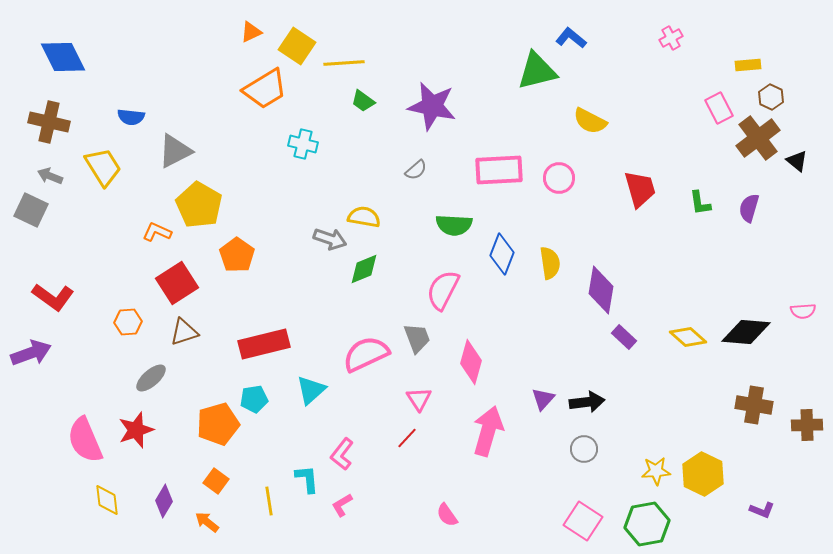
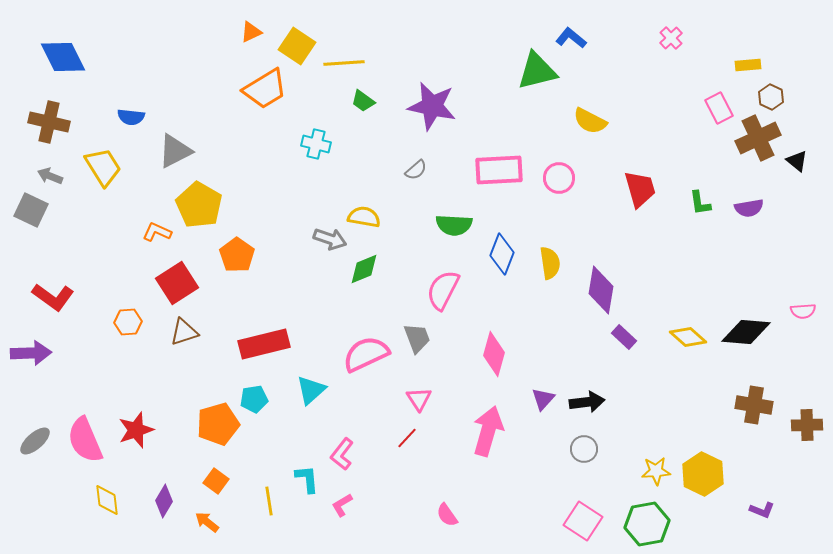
pink cross at (671, 38): rotated 15 degrees counterclockwise
brown cross at (758, 138): rotated 12 degrees clockwise
cyan cross at (303, 144): moved 13 px right
purple semicircle at (749, 208): rotated 116 degrees counterclockwise
purple arrow at (31, 353): rotated 18 degrees clockwise
pink diamond at (471, 362): moved 23 px right, 8 px up
gray ellipse at (151, 378): moved 116 px left, 63 px down
